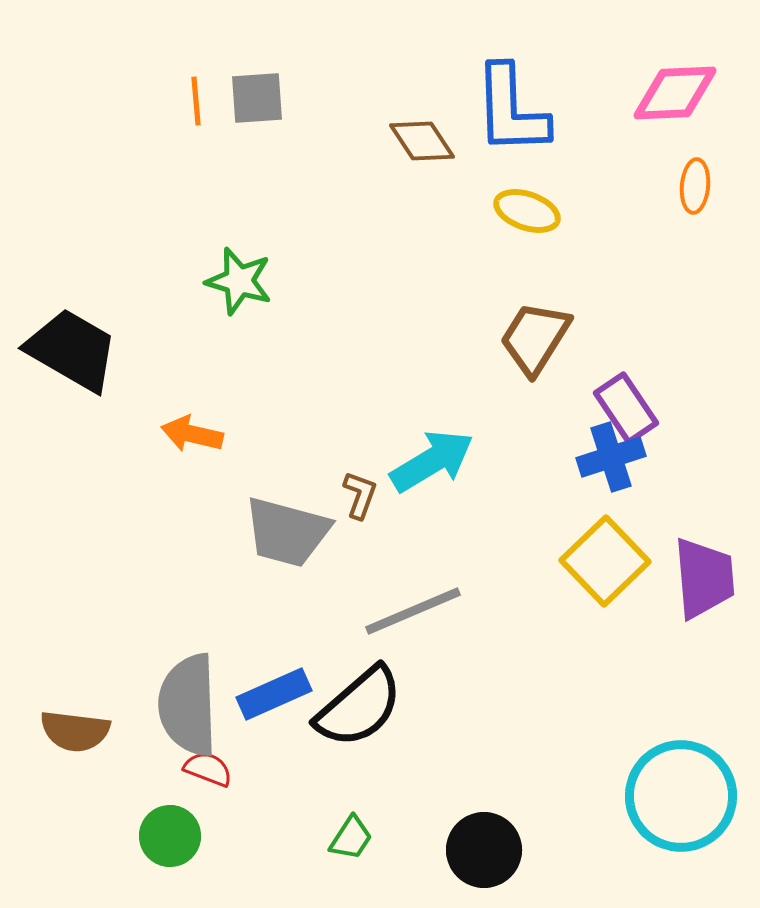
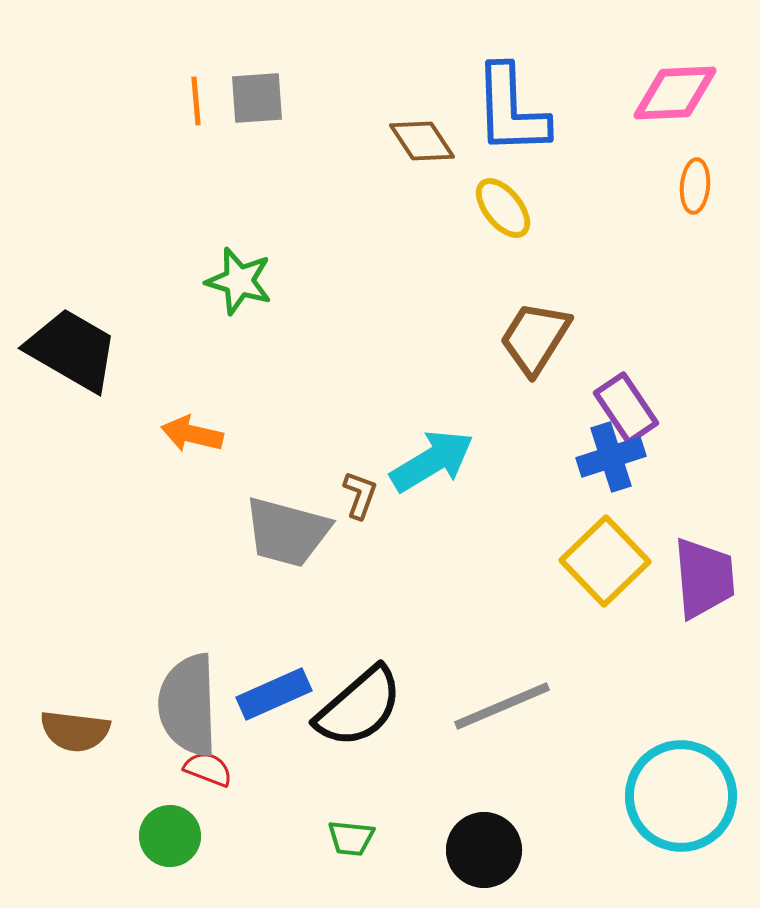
yellow ellipse: moved 24 px left, 3 px up; rotated 32 degrees clockwise
gray line: moved 89 px right, 95 px down
green trapezoid: rotated 63 degrees clockwise
